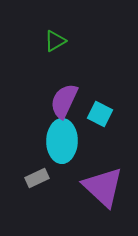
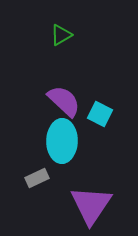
green triangle: moved 6 px right, 6 px up
purple semicircle: rotated 108 degrees clockwise
purple triangle: moved 12 px left, 18 px down; rotated 21 degrees clockwise
